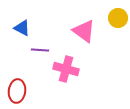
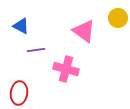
blue triangle: moved 1 px left, 2 px up
purple line: moved 4 px left; rotated 12 degrees counterclockwise
red ellipse: moved 2 px right, 2 px down
